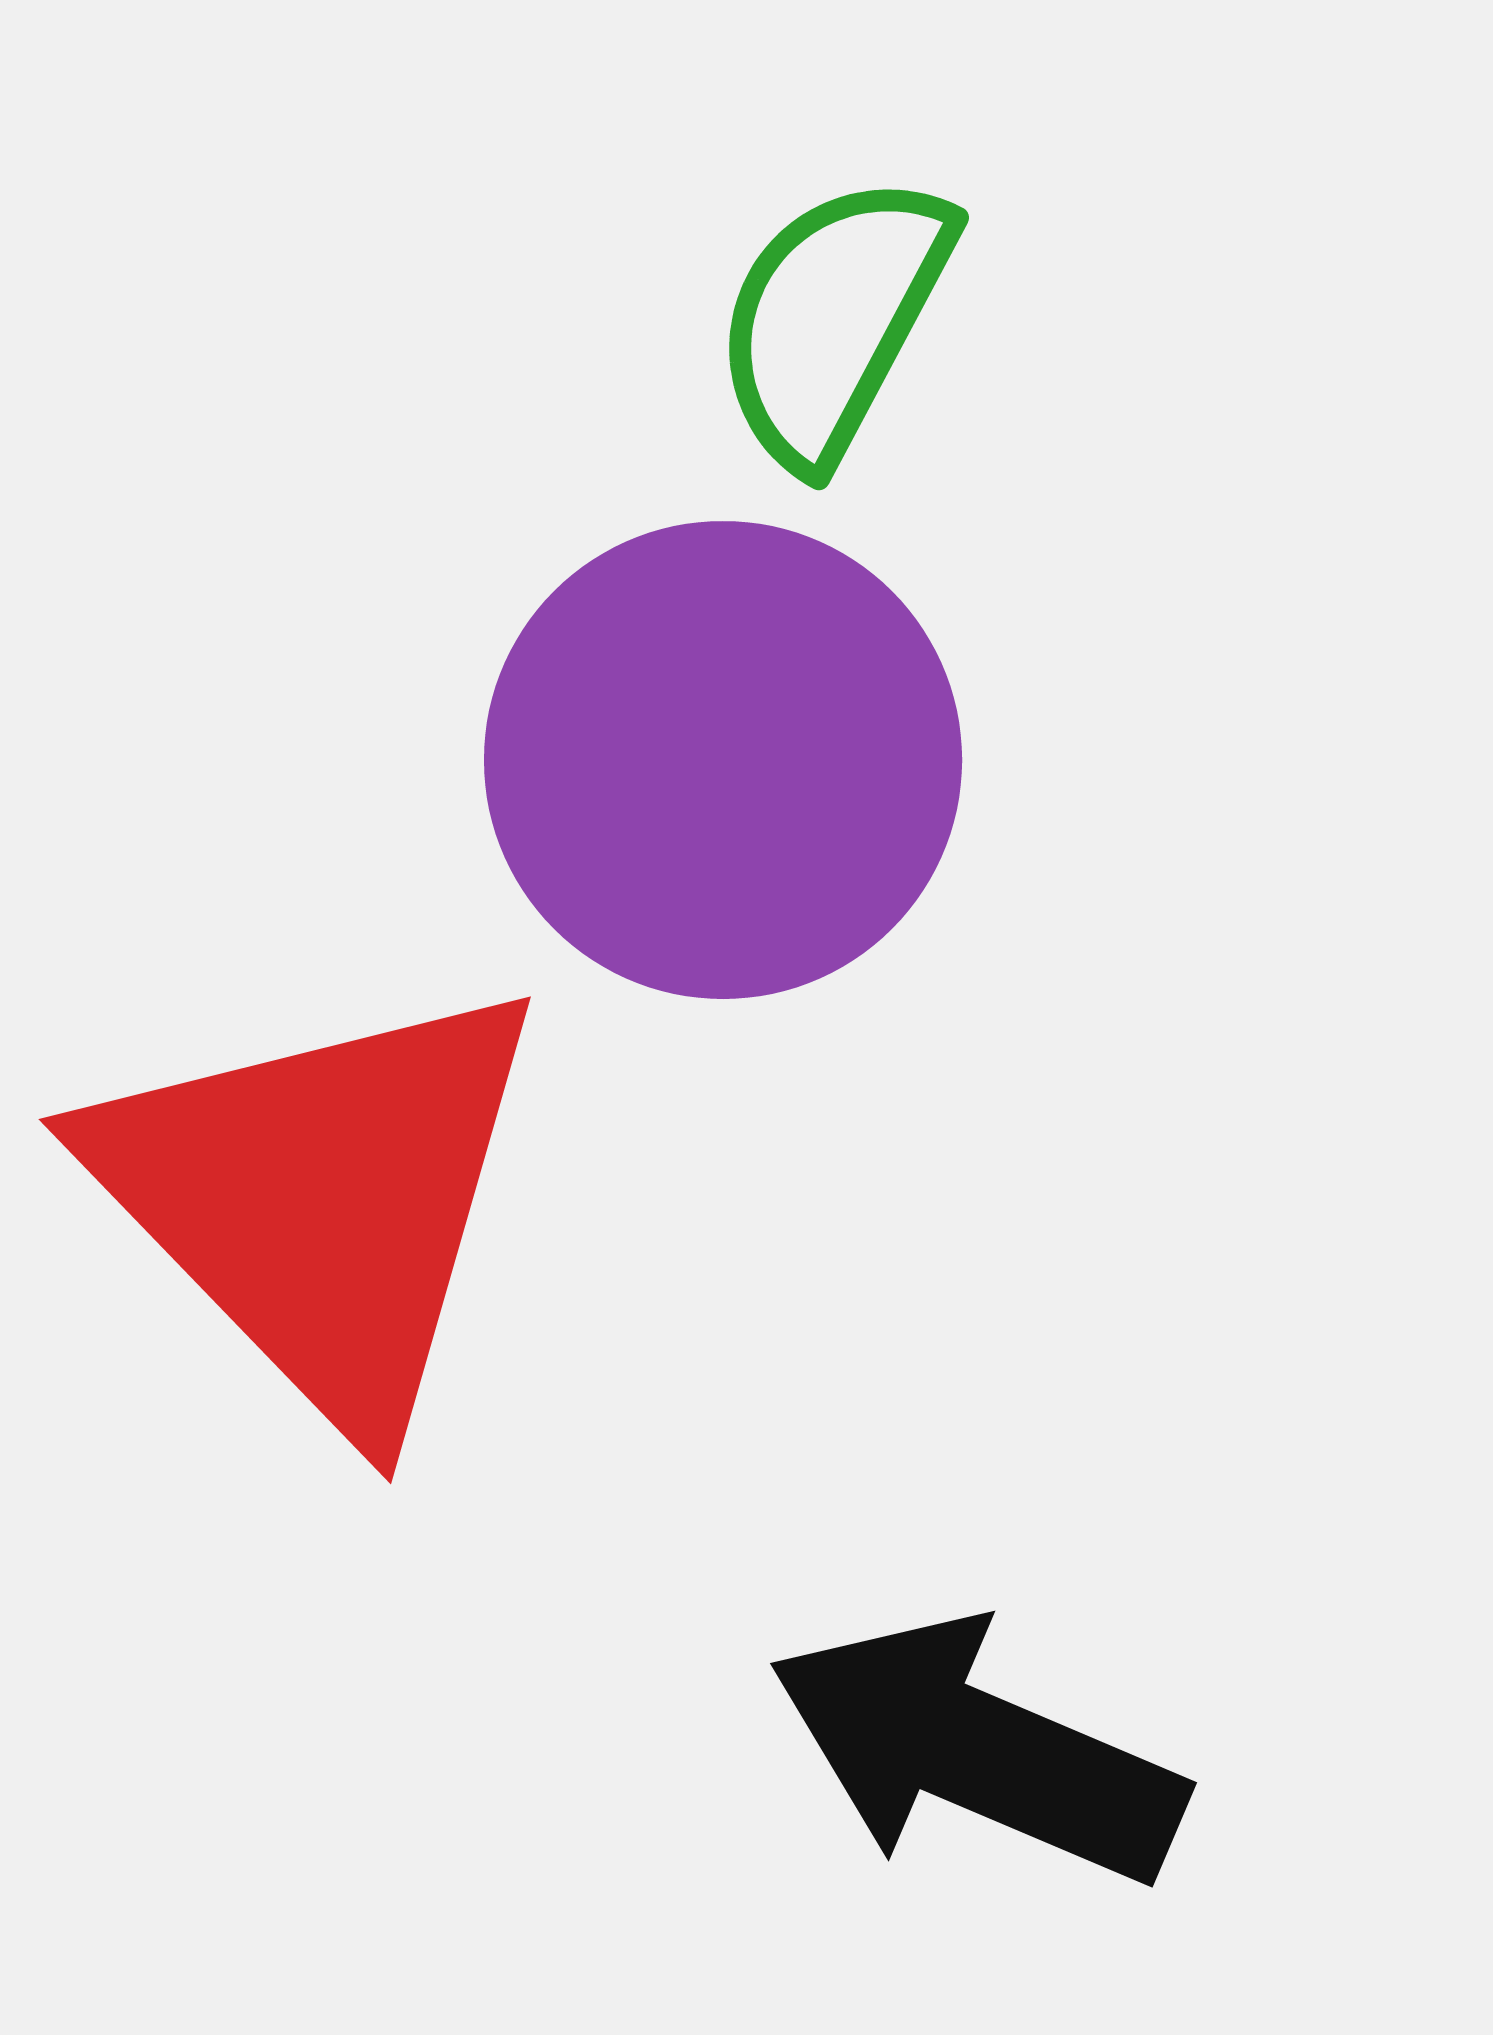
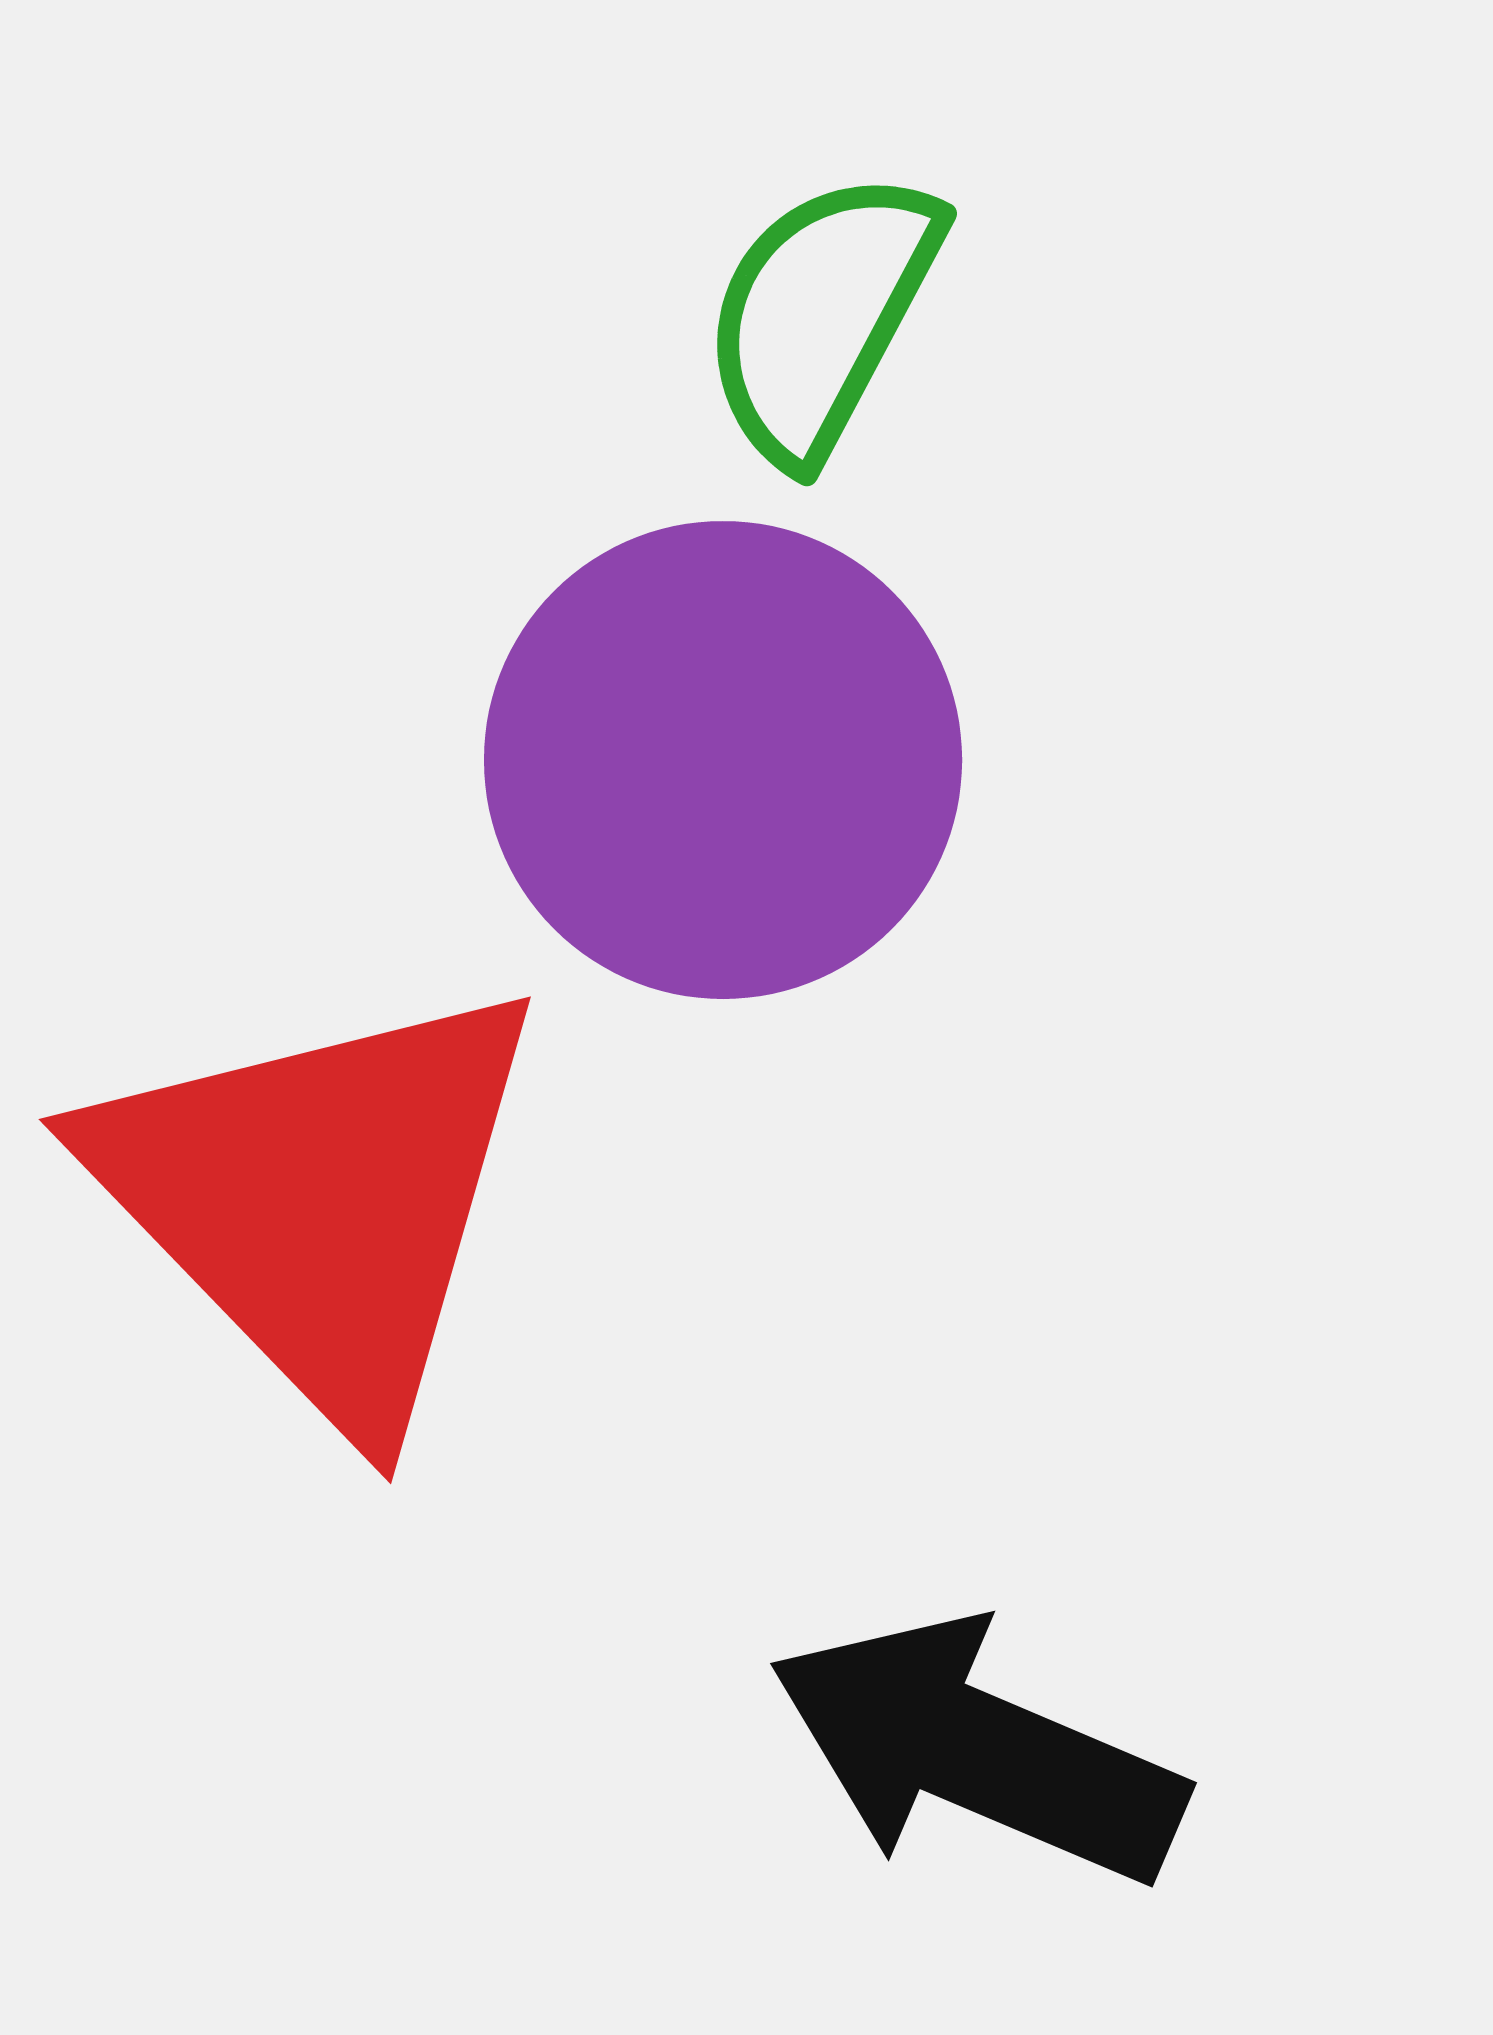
green semicircle: moved 12 px left, 4 px up
